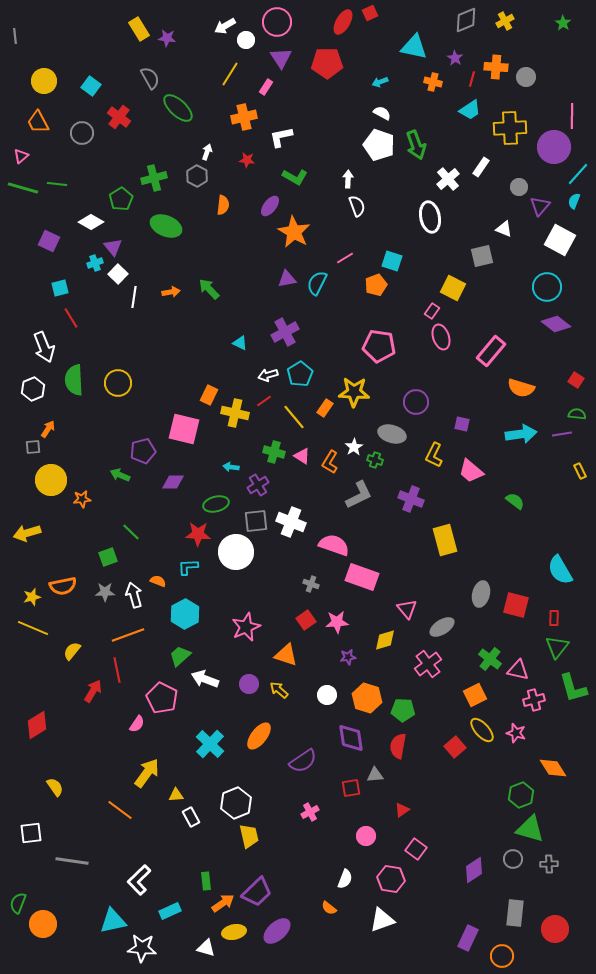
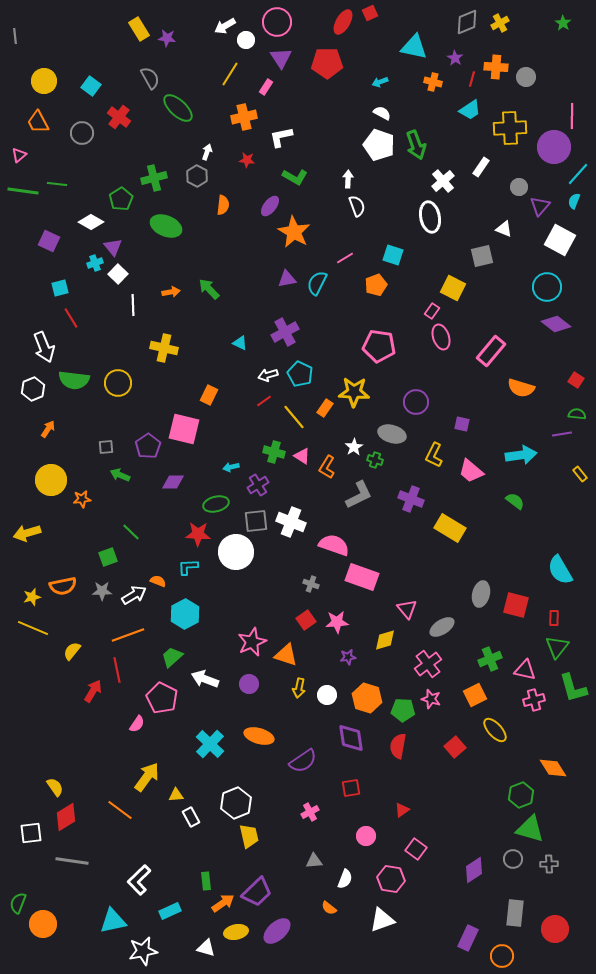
gray diamond at (466, 20): moved 1 px right, 2 px down
yellow cross at (505, 21): moved 5 px left, 2 px down
pink triangle at (21, 156): moved 2 px left, 1 px up
white cross at (448, 179): moved 5 px left, 2 px down
green line at (23, 188): moved 3 px down; rotated 8 degrees counterclockwise
cyan square at (392, 261): moved 1 px right, 6 px up
white line at (134, 297): moved 1 px left, 8 px down; rotated 10 degrees counterclockwise
cyan pentagon at (300, 374): rotated 15 degrees counterclockwise
green semicircle at (74, 380): rotated 80 degrees counterclockwise
yellow cross at (235, 413): moved 71 px left, 65 px up
cyan arrow at (521, 434): moved 21 px down
gray square at (33, 447): moved 73 px right
purple pentagon at (143, 451): moved 5 px right, 5 px up; rotated 20 degrees counterclockwise
orange L-shape at (330, 462): moved 3 px left, 5 px down
cyan arrow at (231, 467): rotated 21 degrees counterclockwise
yellow rectangle at (580, 471): moved 3 px down; rotated 14 degrees counterclockwise
yellow rectangle at (445, 540): moved 5 px right, 12 px up; rotated 44 degrees counterclockwise
gray star at (105, 592): moved 3 px left, 1 px up
white arrow at (134, 595): rotated 75 degrees clockwise
pink star at (246, 627): moved 6 px right, 15 px down
green trapezoid at (180, 656): moved 8 px left, 1 px down
green cross at (490, 659): rotated 30 degrees clockwise
pink triangle at (518, 670): moved 7 px right
yellow arrow at (279, 690): moved 20 px right, 2 px up; rotated 120 degrees counterclockwise
red diamond at (37, 725): moved 29 px right, 92 px down
yellow ellipse at (482, 730): moved 13 px right
pink star at (516, 733): moved 85 px left, 34 px up
orange ellipse at (259, 736): rotated 68 degrees clockwise
yellow arrow at (147, 773): moved 4 px down
gray triangle at (375, 775): moved 61 px left, 86 px down
yellow ellipse at (234, 932): moved 2 px right
white star at (142, 948): moved 1 px right, 3 px down; rotated 16 degrees counterclockwise
